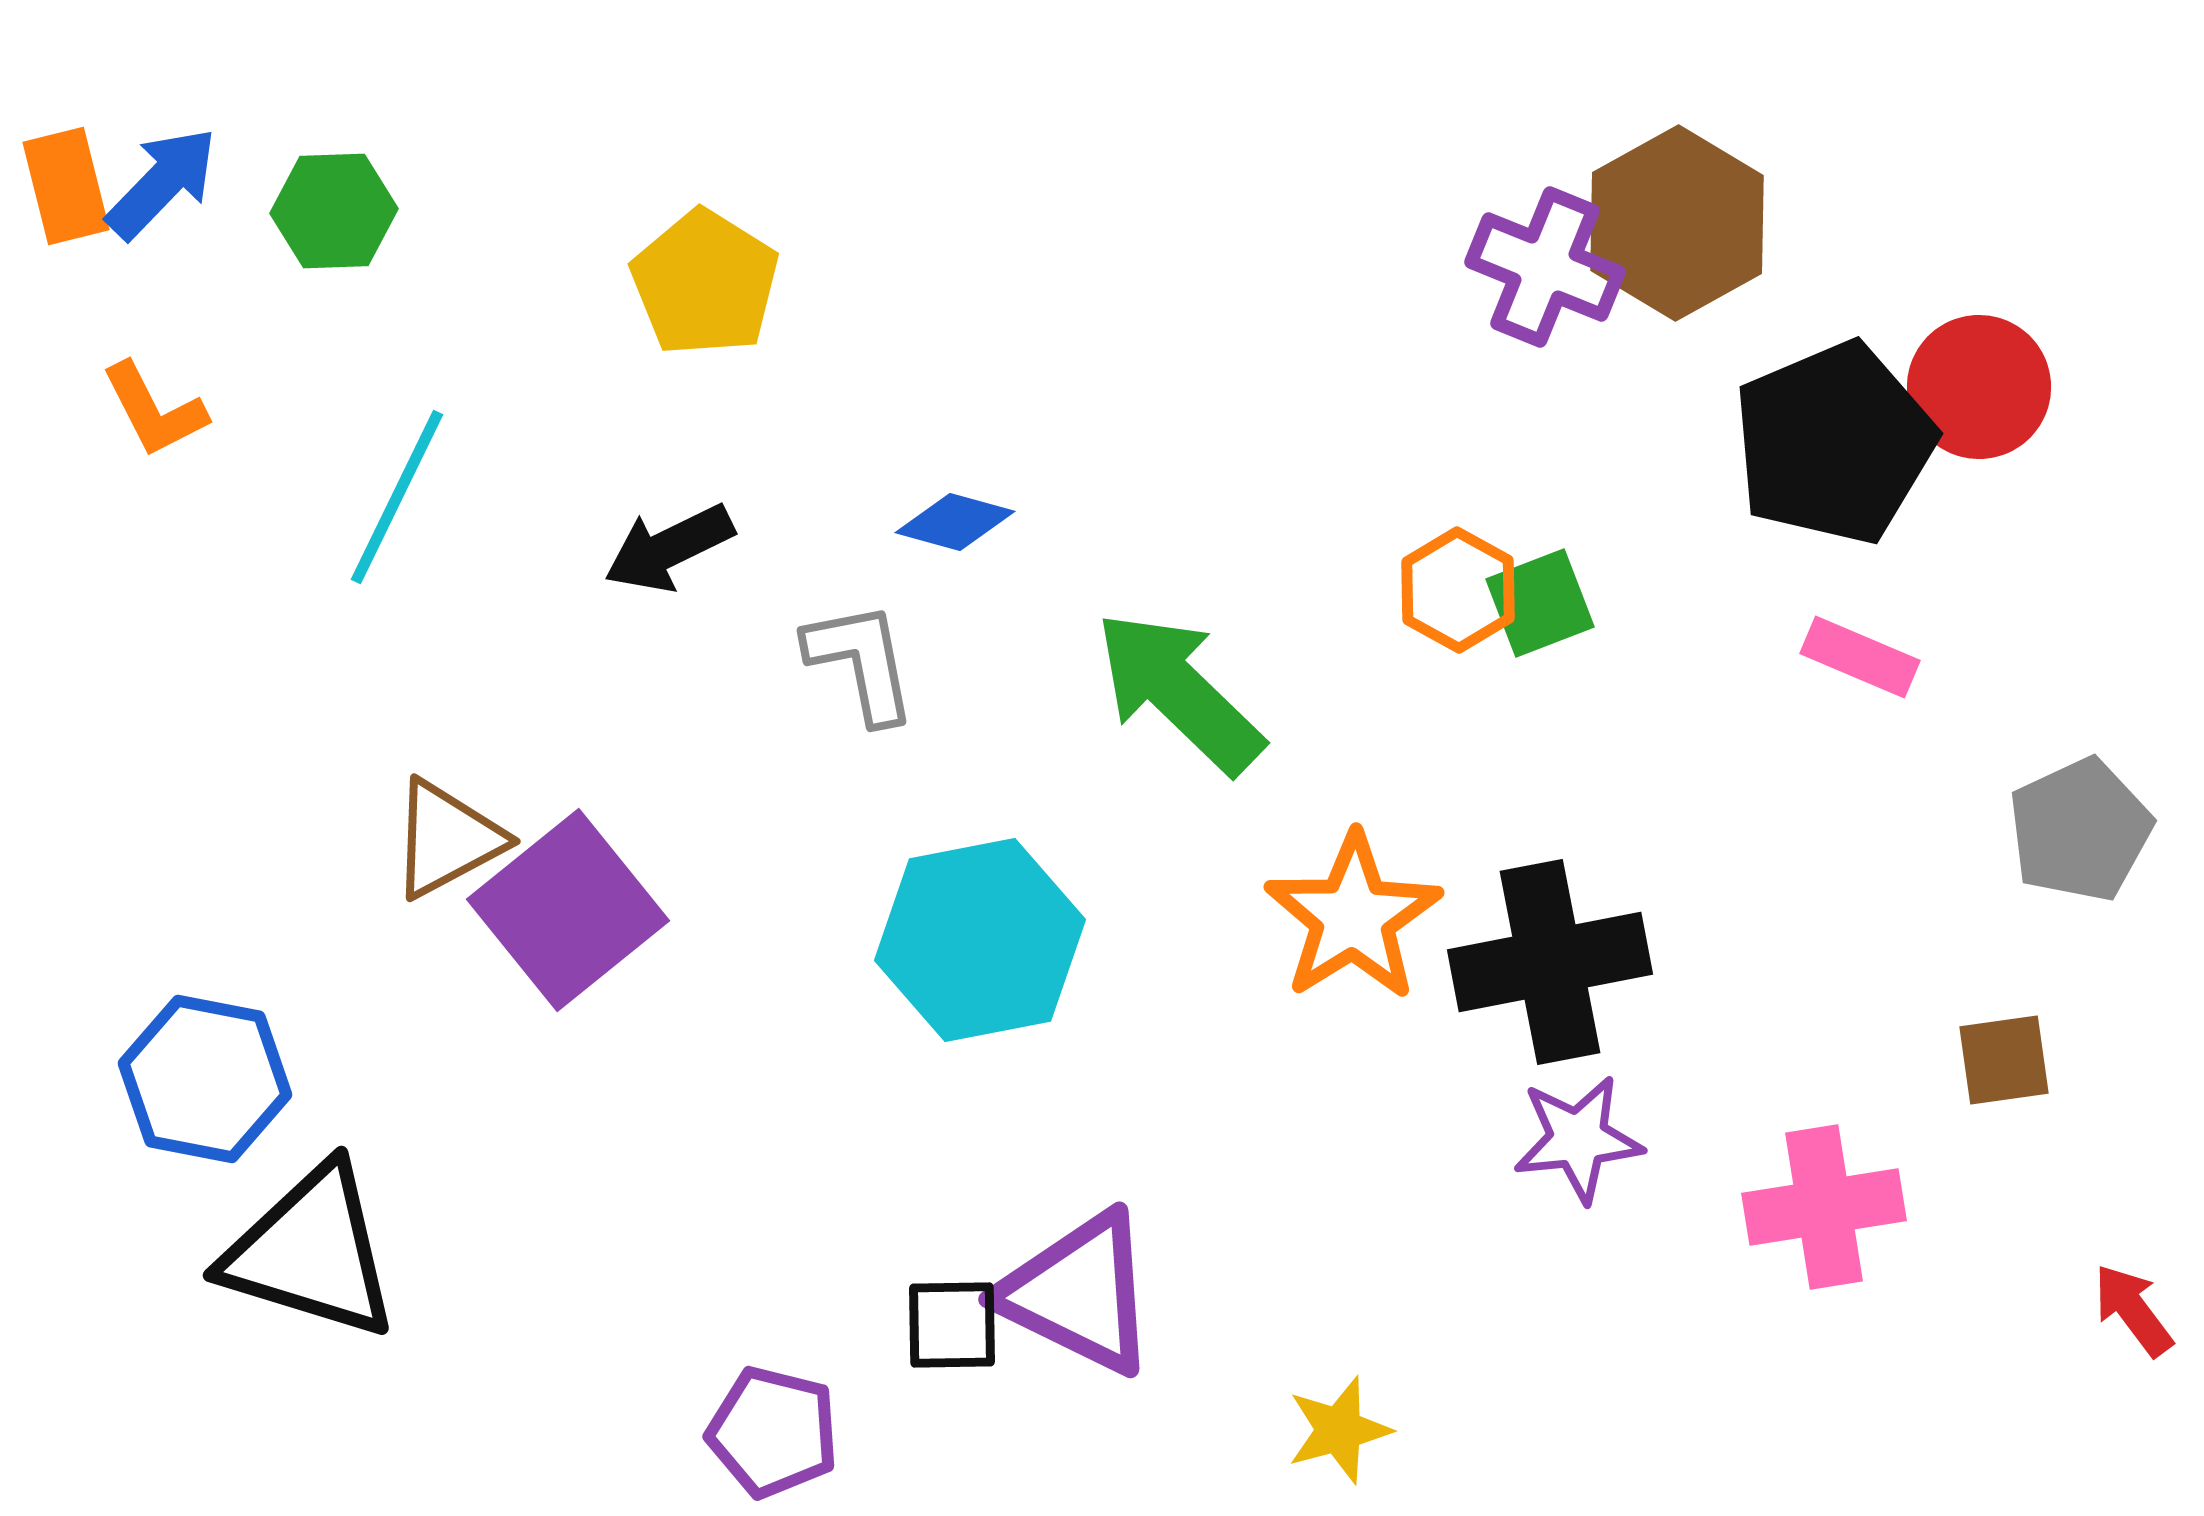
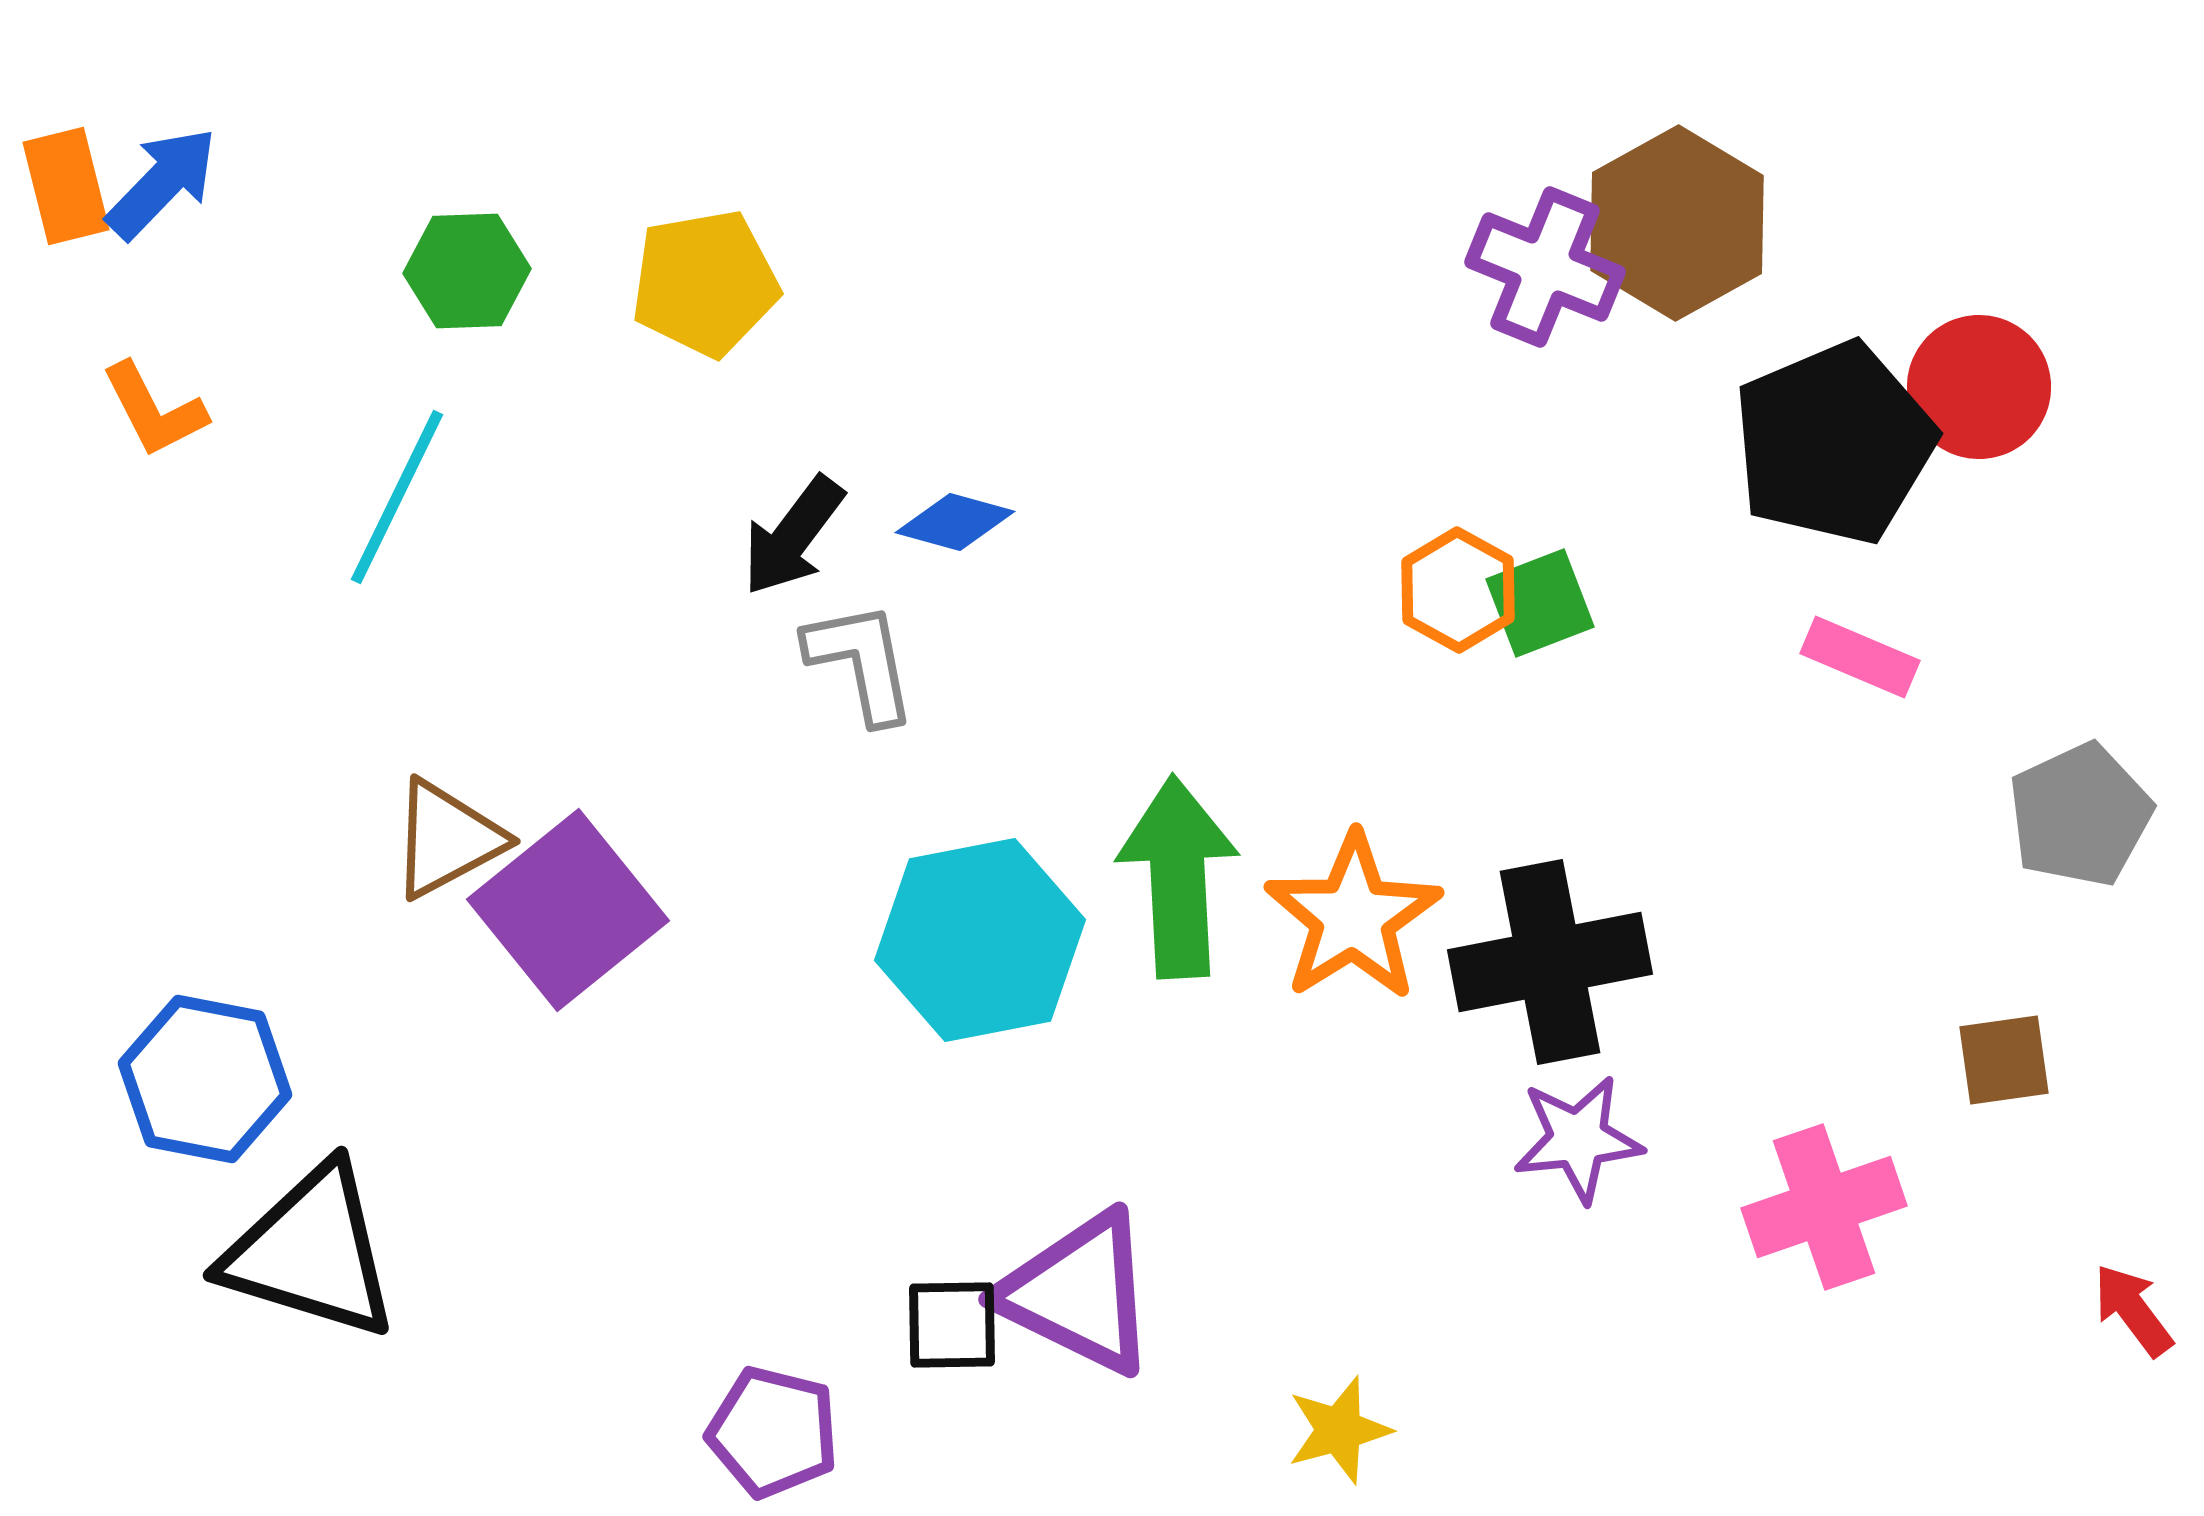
green hexagon: moved 133 px right, 60 px down
yellow pentagon: rotated 30 degrees clockwise
black arrow: moved 124 px right, 12 px up; rotated 27 degrees counterclockwise
green arrow: moved 1 px left, 185 px down; rotated 43 degrees clockwise
gray pentagon: moved 15 px up
pink cross: rotated 10 degrees counterclockwise
